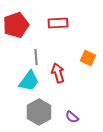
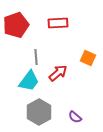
red arrow: rotated 66 degrees clockwise
purple semicircle: moved 3 px right
